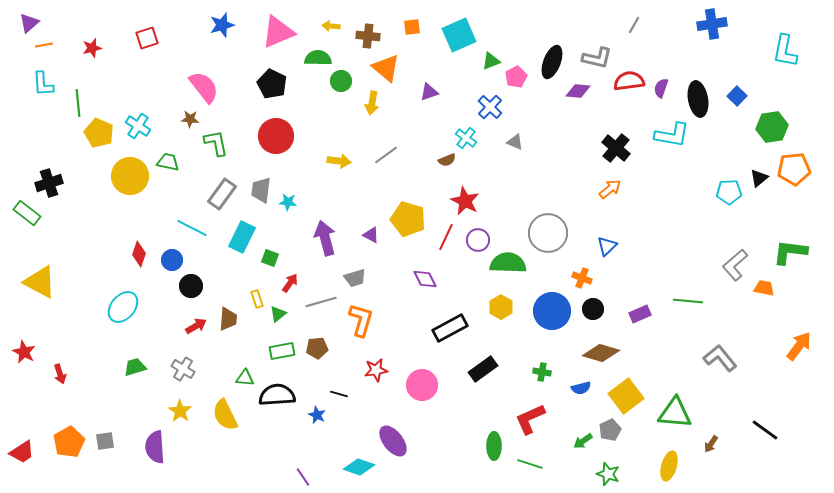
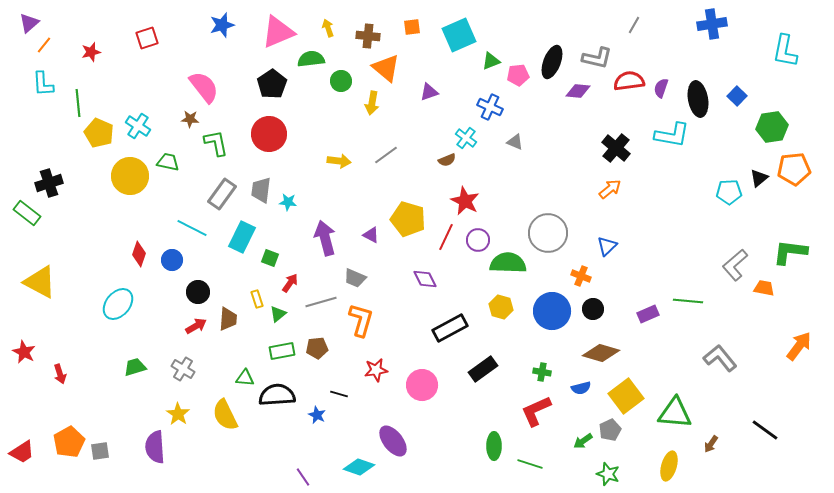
yellow arrow at (331, 26): moved 3 px left, 2 px down; rotated 66 degrees clockwise
orange line at (44, 45): rotated 42 degrees counterclockwise
red star at (92, 48): moved 1 px left, 4 px down
green semicircle at (318, 58): moved 7 px left, 1 px down; rotated 8 degrees counterclockwise
pink pentagon at (516, 77): moved 2 px right, 2 px up; rotated 20 degrees clockwise
black pentagon at (272, 84): rotated 12 degrees clockwise
blue cross at (490, 107): rotated 20 degrees counterclockwise
red circle at (276, 136): moved 7 px left, 2 px up
gray trapezoid at (355, 278): rotated 40 degrees clockwise
orange cross at (582, 278): moved 1 px left, 2 px up
black circle at (191, 286): moved 7 px right, 6 px down
cyan ellipse at (123, 307): moved 5 px left, 3 px up
yellow hexagon at (501, 307): rotated 15 degrees counterclockwise
purple rectangle at (640, 314): moved 8 px right
yellow star at (180, 411): moved 2 px left, 3 px down
red L-shape at (530, 419): moved 6 px right, 8 px up
gray square at (105, 441): moved 5 px left, 10 px down
